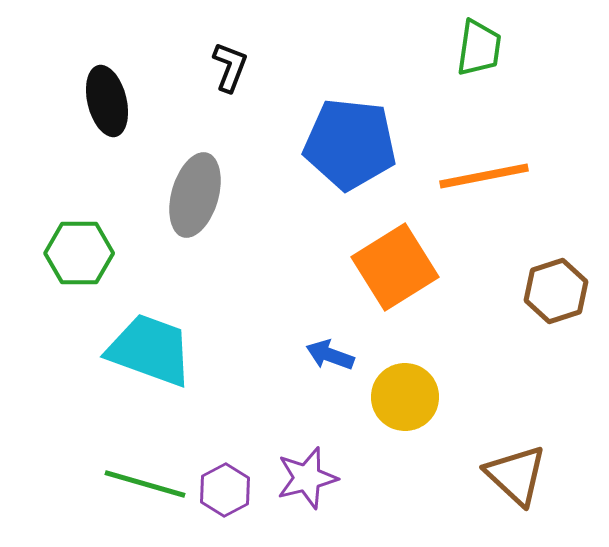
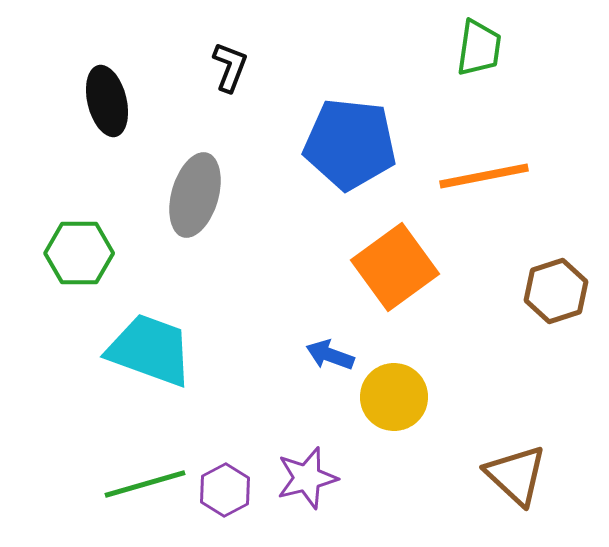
orange square: rotated 4 degrees counterclockwise
yellow circle: moved 11 px left
green line: rotated 32 degrees counterclockwise
